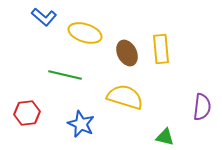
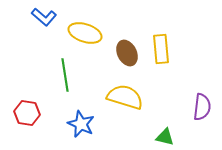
green line: rotated 68 degrees clockwise
red hexagon: rotated 15 degrees clockwise
